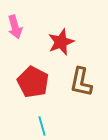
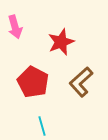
brown L-shape: rotated 36 degrees clockwise
